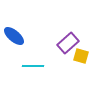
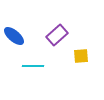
purple rectangle: moved 11 px left, 8 px up
yellow square: rotated 21 degrees counterclockwise
